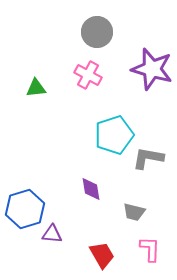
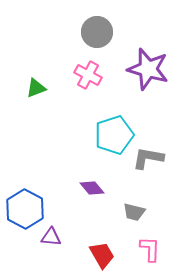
purple star: moved 4 px left
green triangle: rotated 15 degrees counterclockwise
purple diamond: moved 1 px right, 1 px up; rotated 30 degrees counterclockwise
blue hexagon: rotated 15 degrees counterclockwise
purple triangle: moved 1 px left, 3 px down
